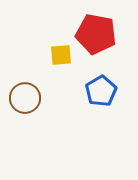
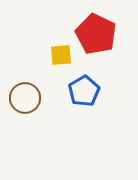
red pentagon: rotated 15 degrees clockwise
blue pentagon: moved 17 px left
